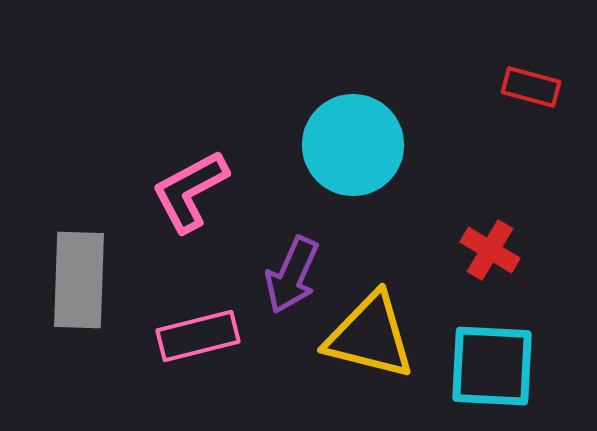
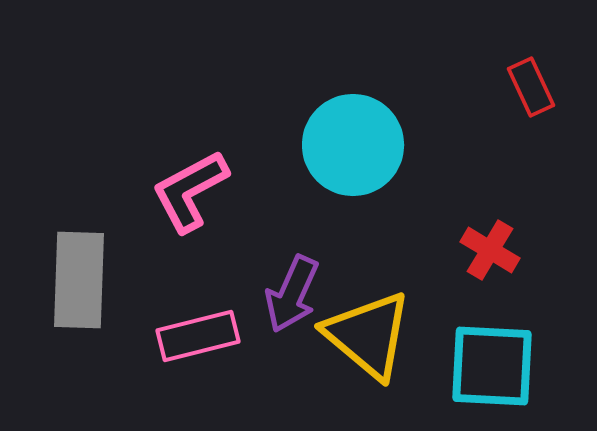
red rectangle: rotated 50 degrees clockwise
purple arrow: moved 19 px down
yellow triangle: moved 2 px left, 1 px up; rotated 26 degrees clockwise
